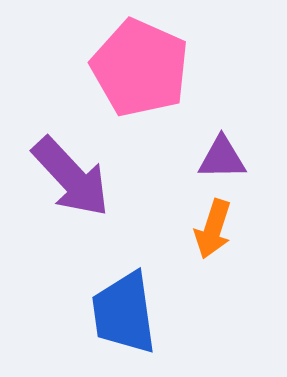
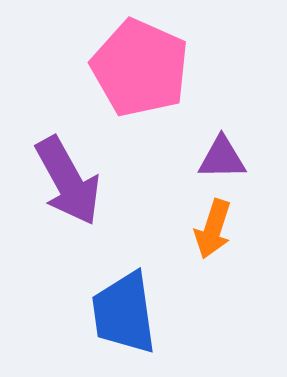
purple arrow: moved 3 px left, 4 px down; rotated 14 degrees clockwise
